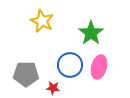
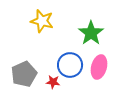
yellow star: rotated 10 degrees counterclockwise
gray pentagon: moved 2 px left; rotated 25 degrees counterclockwise
red star: moved 6 px up
